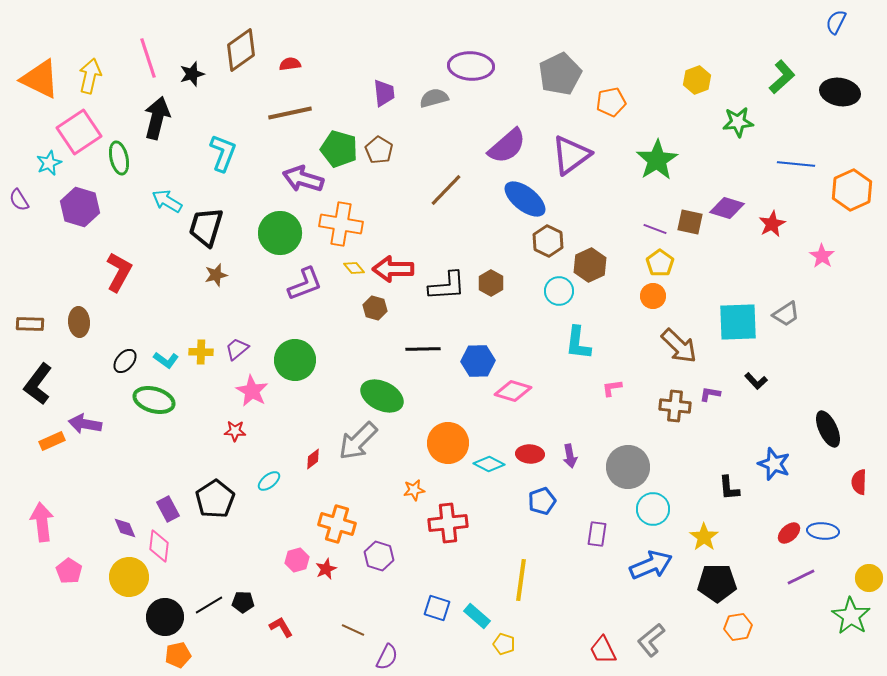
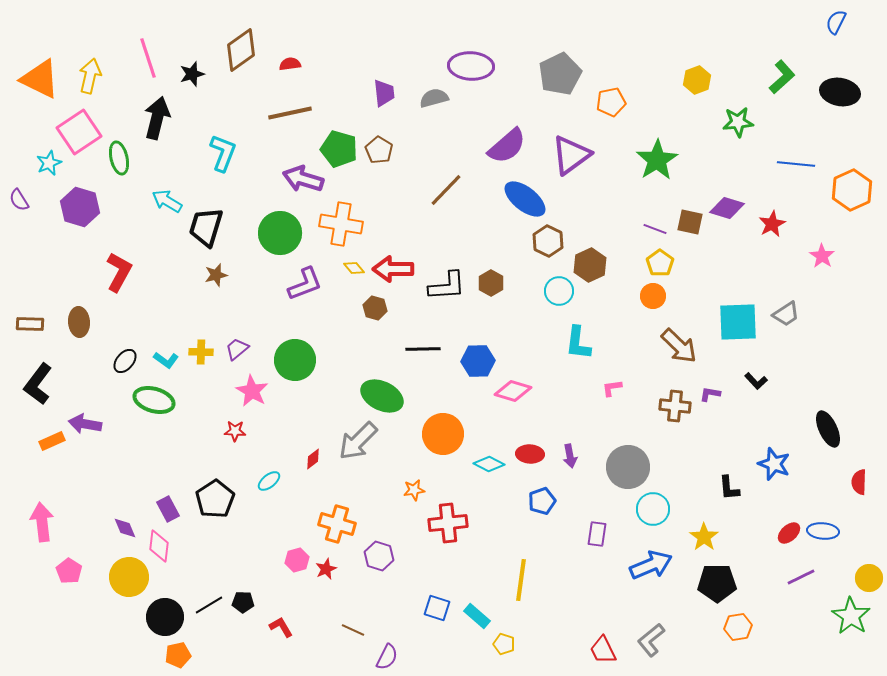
orange circle at (448, 443): moved 5 px left, 9 px up
